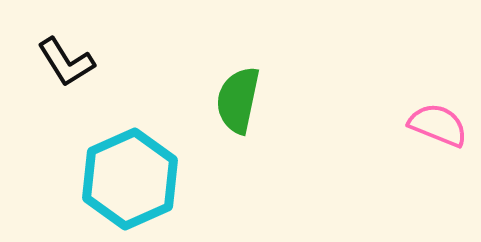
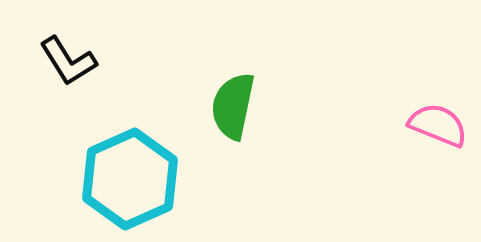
black L-shape: moved 2 px right, 1 px up
green semicircle: moved 5 px left, 6 px down
